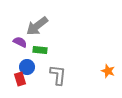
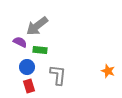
red rectangle: moved 9 px right, 7 px down
